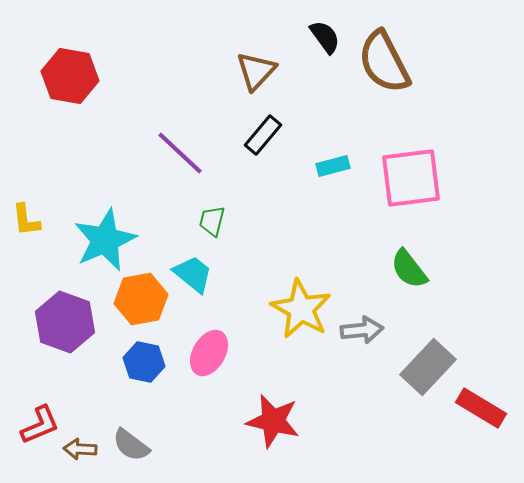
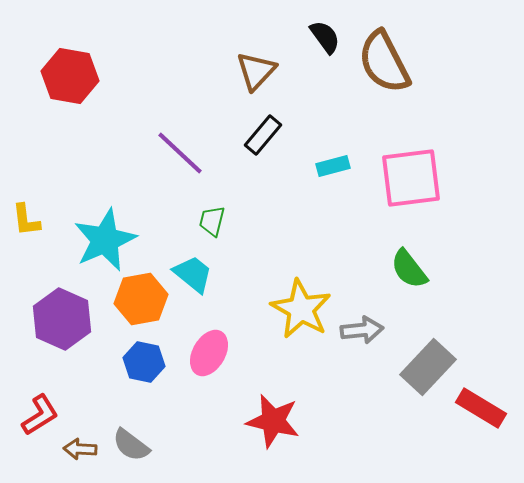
purple hexagon: moved 3 px left, 3 px up; rotated 4 degrees clockwise
red L-shape: moved 10 px up; rotated 9 degrees counterclockwise
